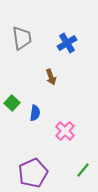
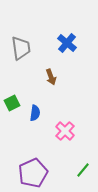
gray trapezoid: moved 1 px left, 10 px down
blue cross: rotated 18 degrees counterclockwise
green square: rotated 21 degrees clockwise
